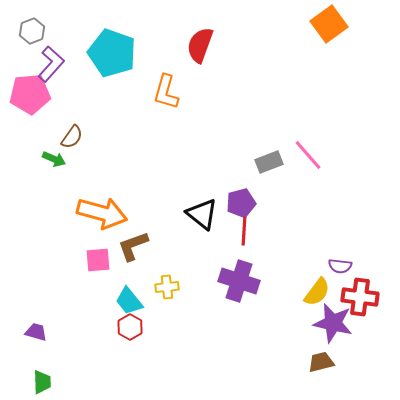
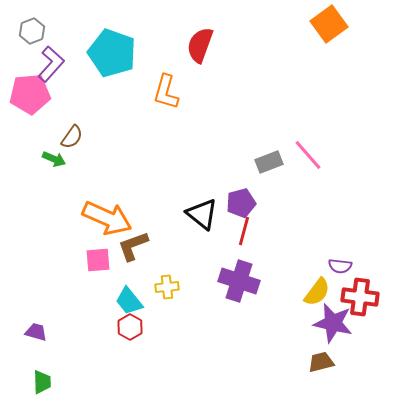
orange arrow: moved 5 px right, 5 px down; rotated 9 degrees clockwise
red line: rotated 12 degrees clockwise
